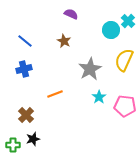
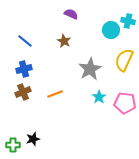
cyan cross: rotated 32 degrees counterclockwise
pink pentagon: moved 3 px up
brown cross: moved 3 px left, 23 px up; rotated 21 degrees clockwise
